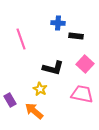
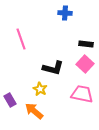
blue cross: moved 7 px right, 10 px up
black rectangle: moved 10 px right, 8 px down
